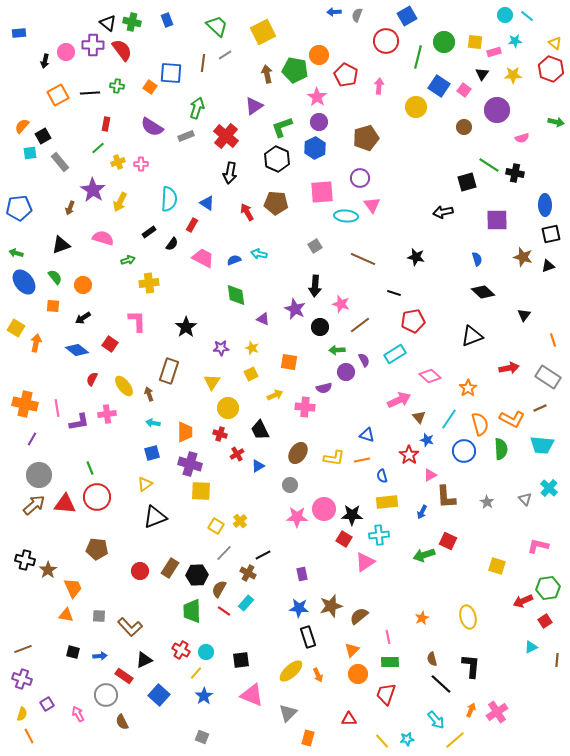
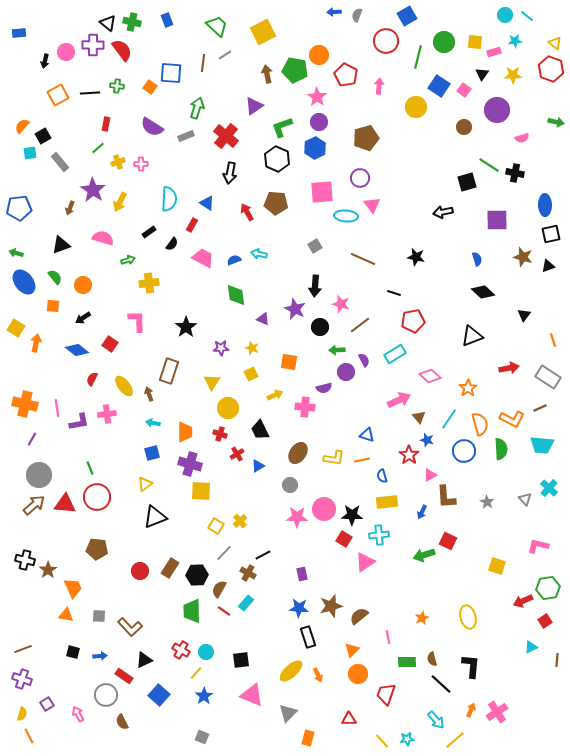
green rectangle at (390, 662): moved 17 px right
